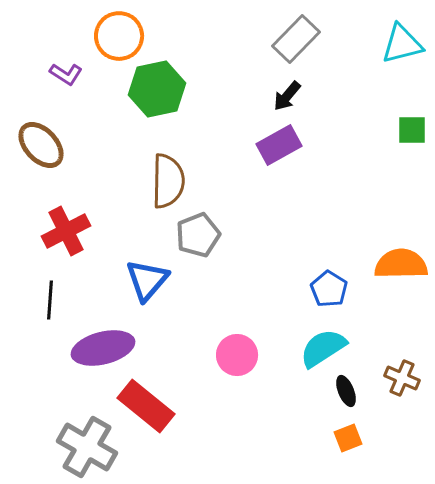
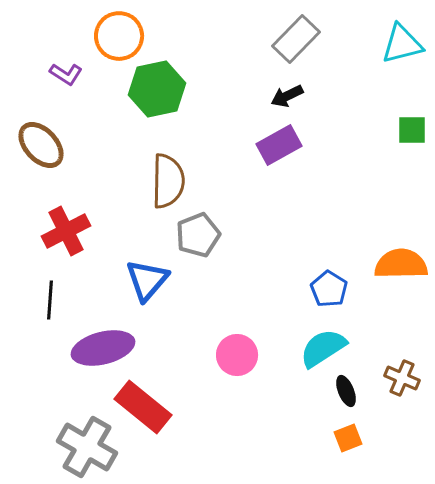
black arrow: rotated 24 degrees clockwise
red rectangle: moved 3 px left, 1 px down
